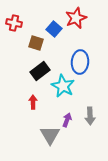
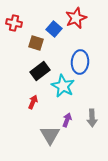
red arrow: rotated 24 degrees clockwise
gray arrow: moved 2 px right, 2 px down
